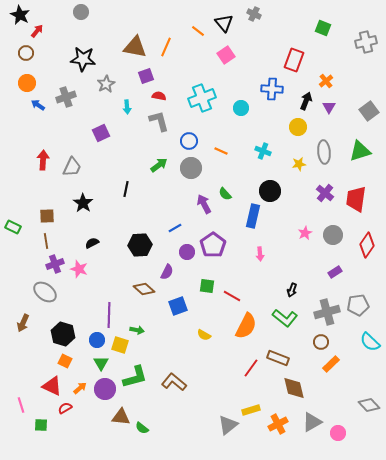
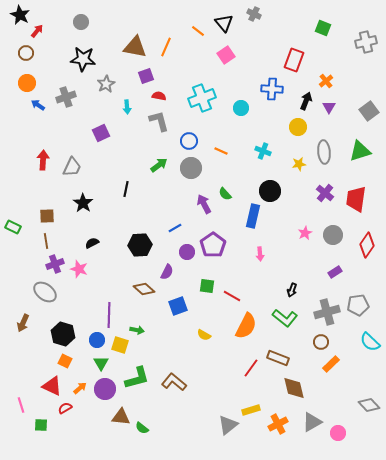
gray circle at (81, 12): moved 10 px down
green L-shape at (135, 377): moved 2 px right, 1 px down
